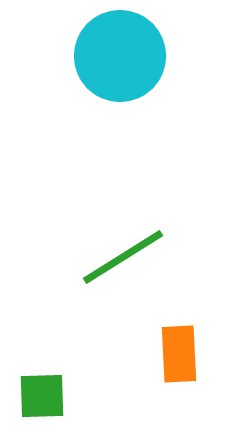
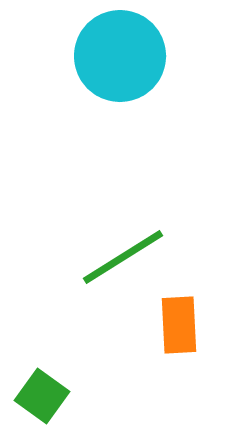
orange rectangle: moved 29 px up
green square: rotated 38 degrees clockwise
